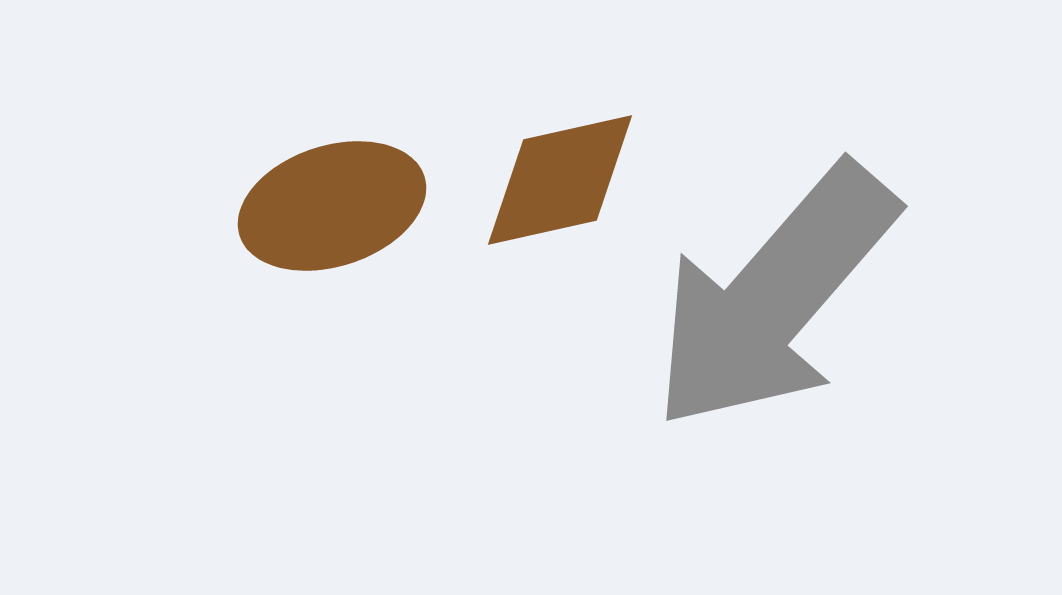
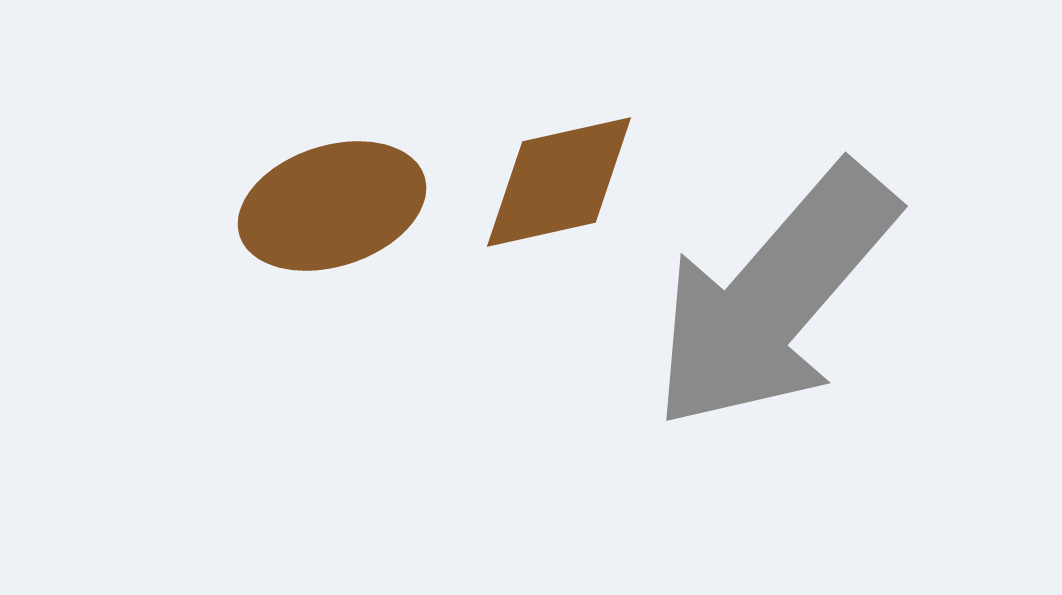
brown diamond: moved 1 px left, 2 px down
